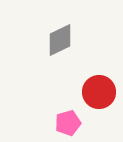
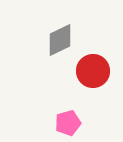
red circle: moved 6 px left, 21 px up
